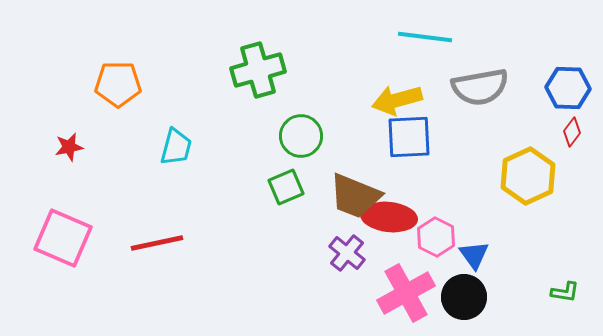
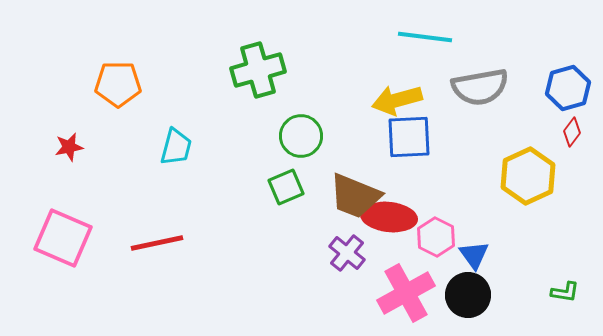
blue hexagon: rotated 18 degrees counterclockwise
black circle: moved 4 px right, 2 px up
